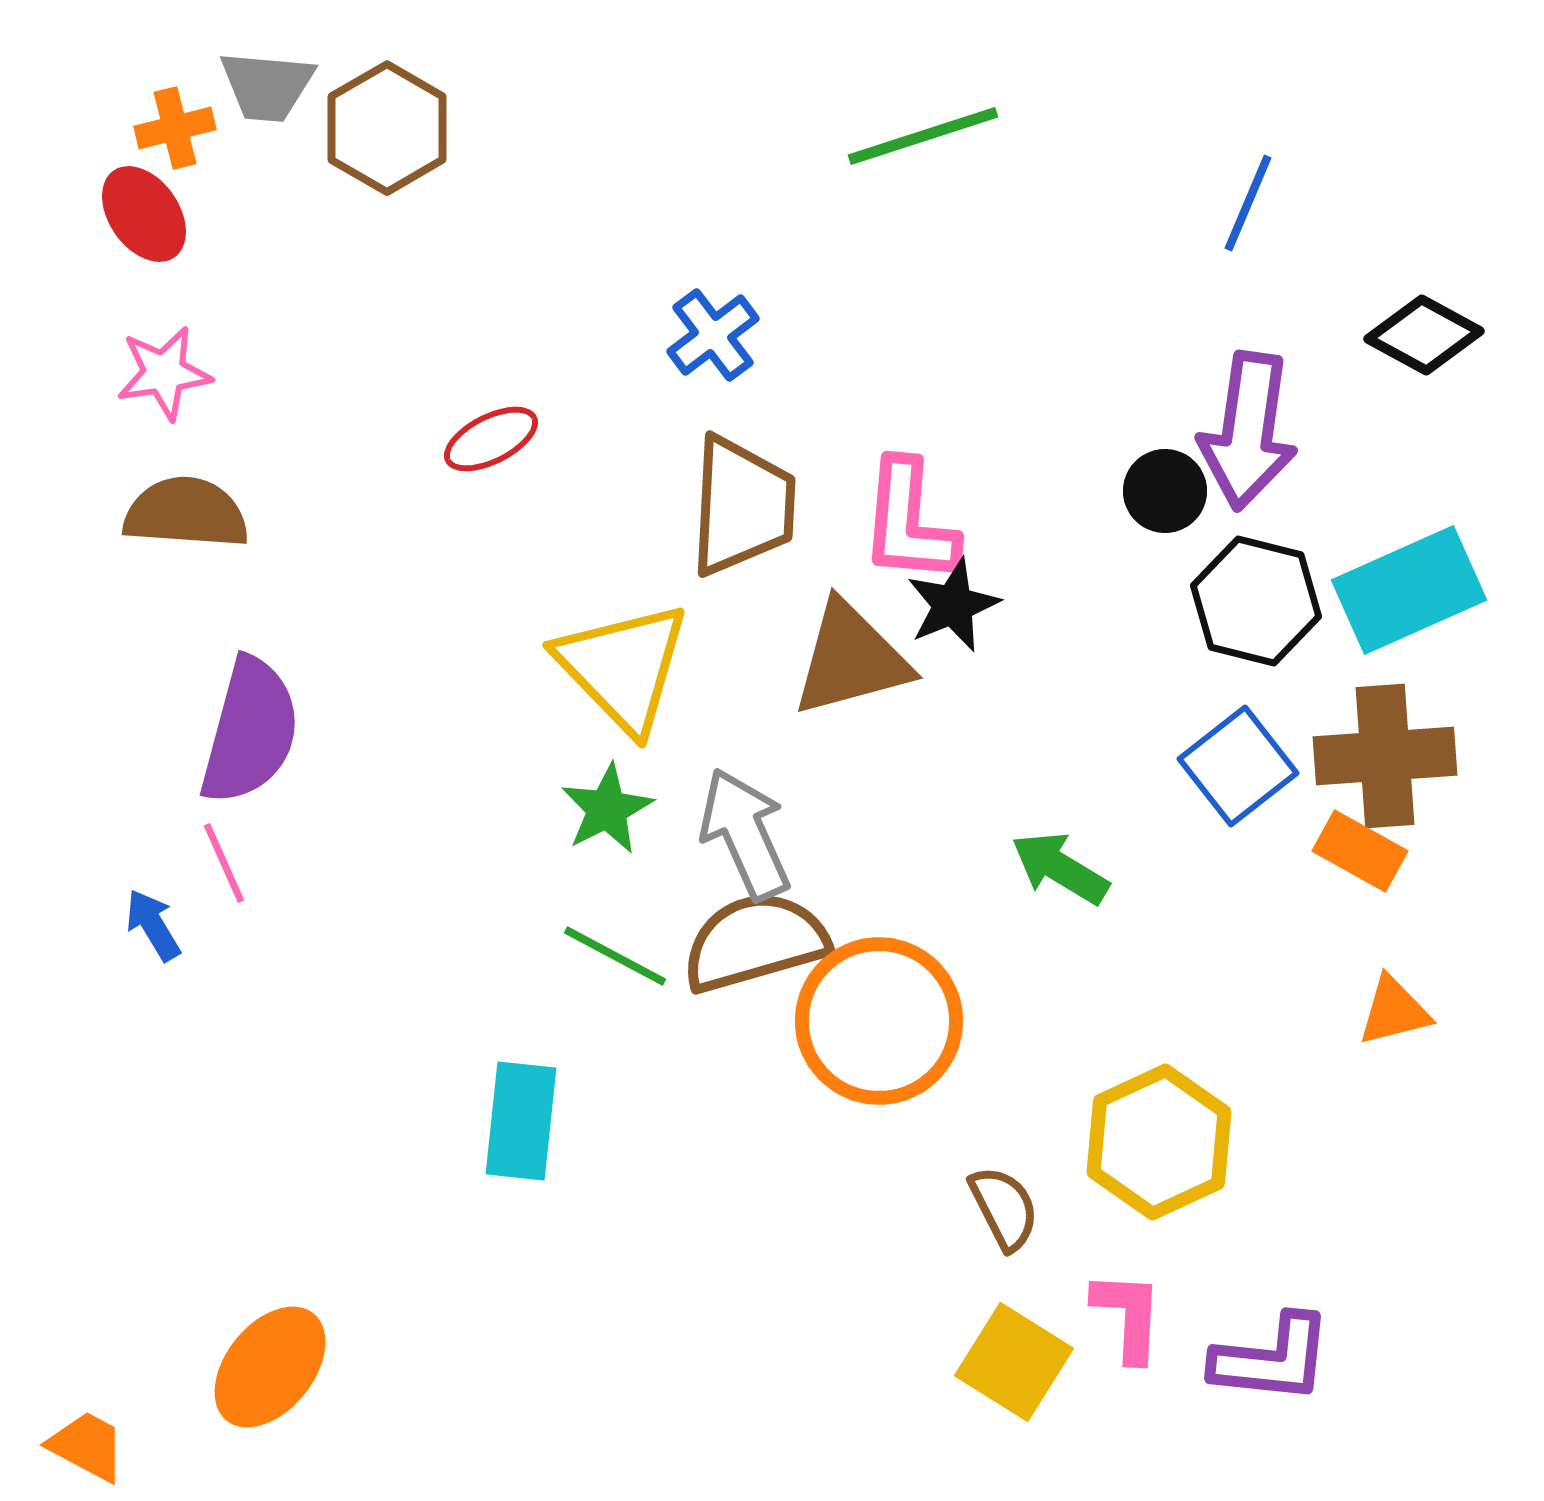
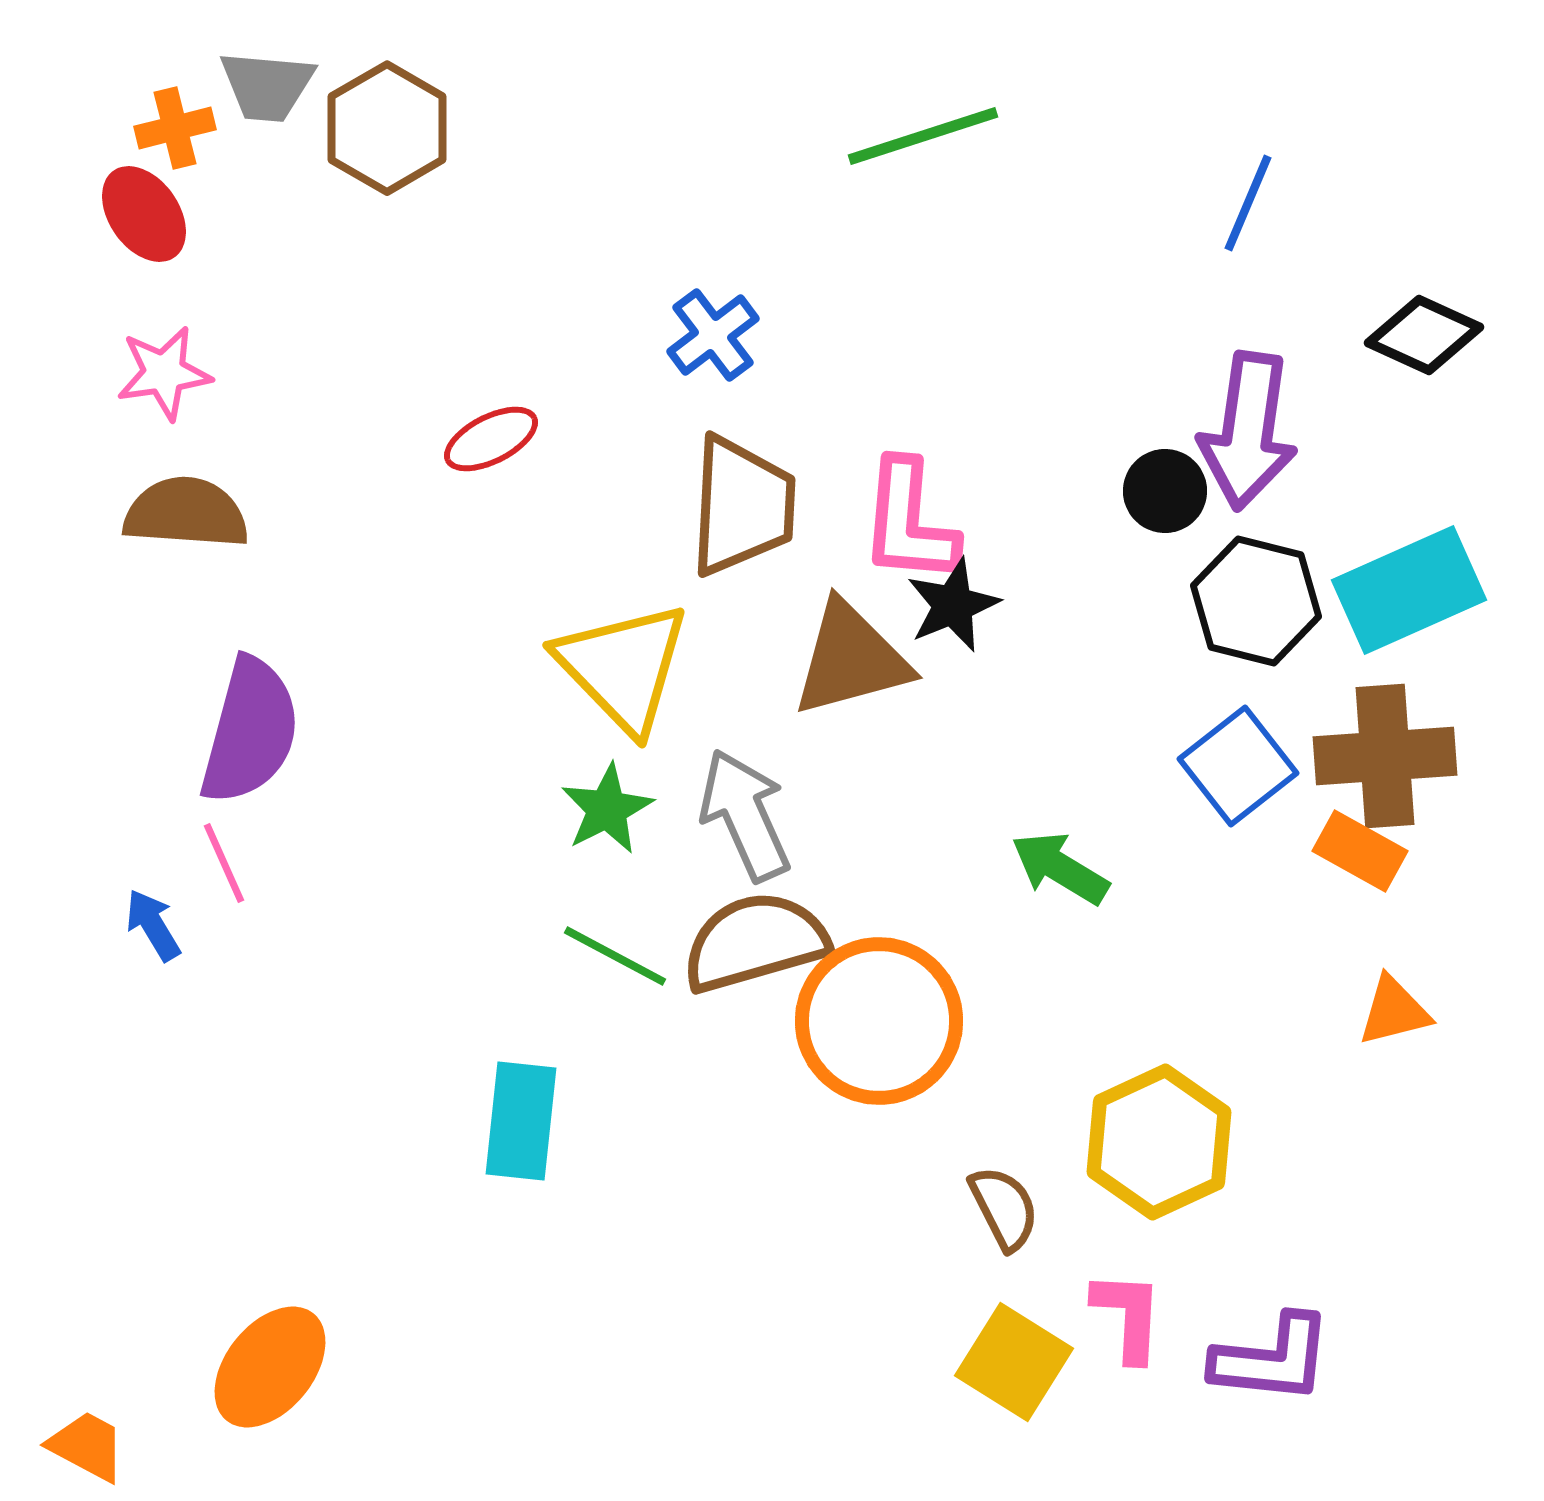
black diamond at (1424, 335): rotated 4 degrees counterclockwise
gray arrow at (745, 834): moved 19 px up
